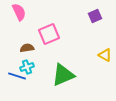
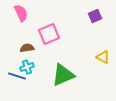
pink semicircle: moved 2 px right, 1 px down
yellow triangle: moved 2 px left, 2 px down
